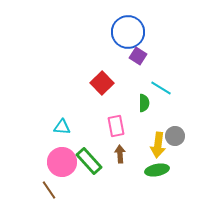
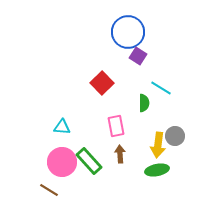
brown line: rotated 24 degrees counterclockwise
